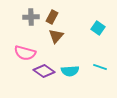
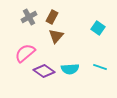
gray cross: moved 2 px left; rotated 28 degrees counterclockwise
pink semicircle: rotated 125 degrees clockwise
cyan semicircle: moved 2 px up
